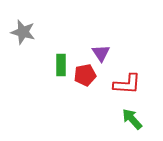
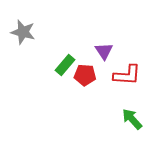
purple triangle: moved 3 px right, 2 px up
green rectangle: moved 4 px right; rotated 40 degrees clockwise
red pentagon: rotated 15 degrees clockwise
red L-shape: moved 9 px up
